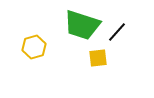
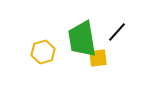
green trapezoid: moved 14 px down; rotated 63 degrees clockwise
yellow hexagon: moved 9 px right, 5 px down
